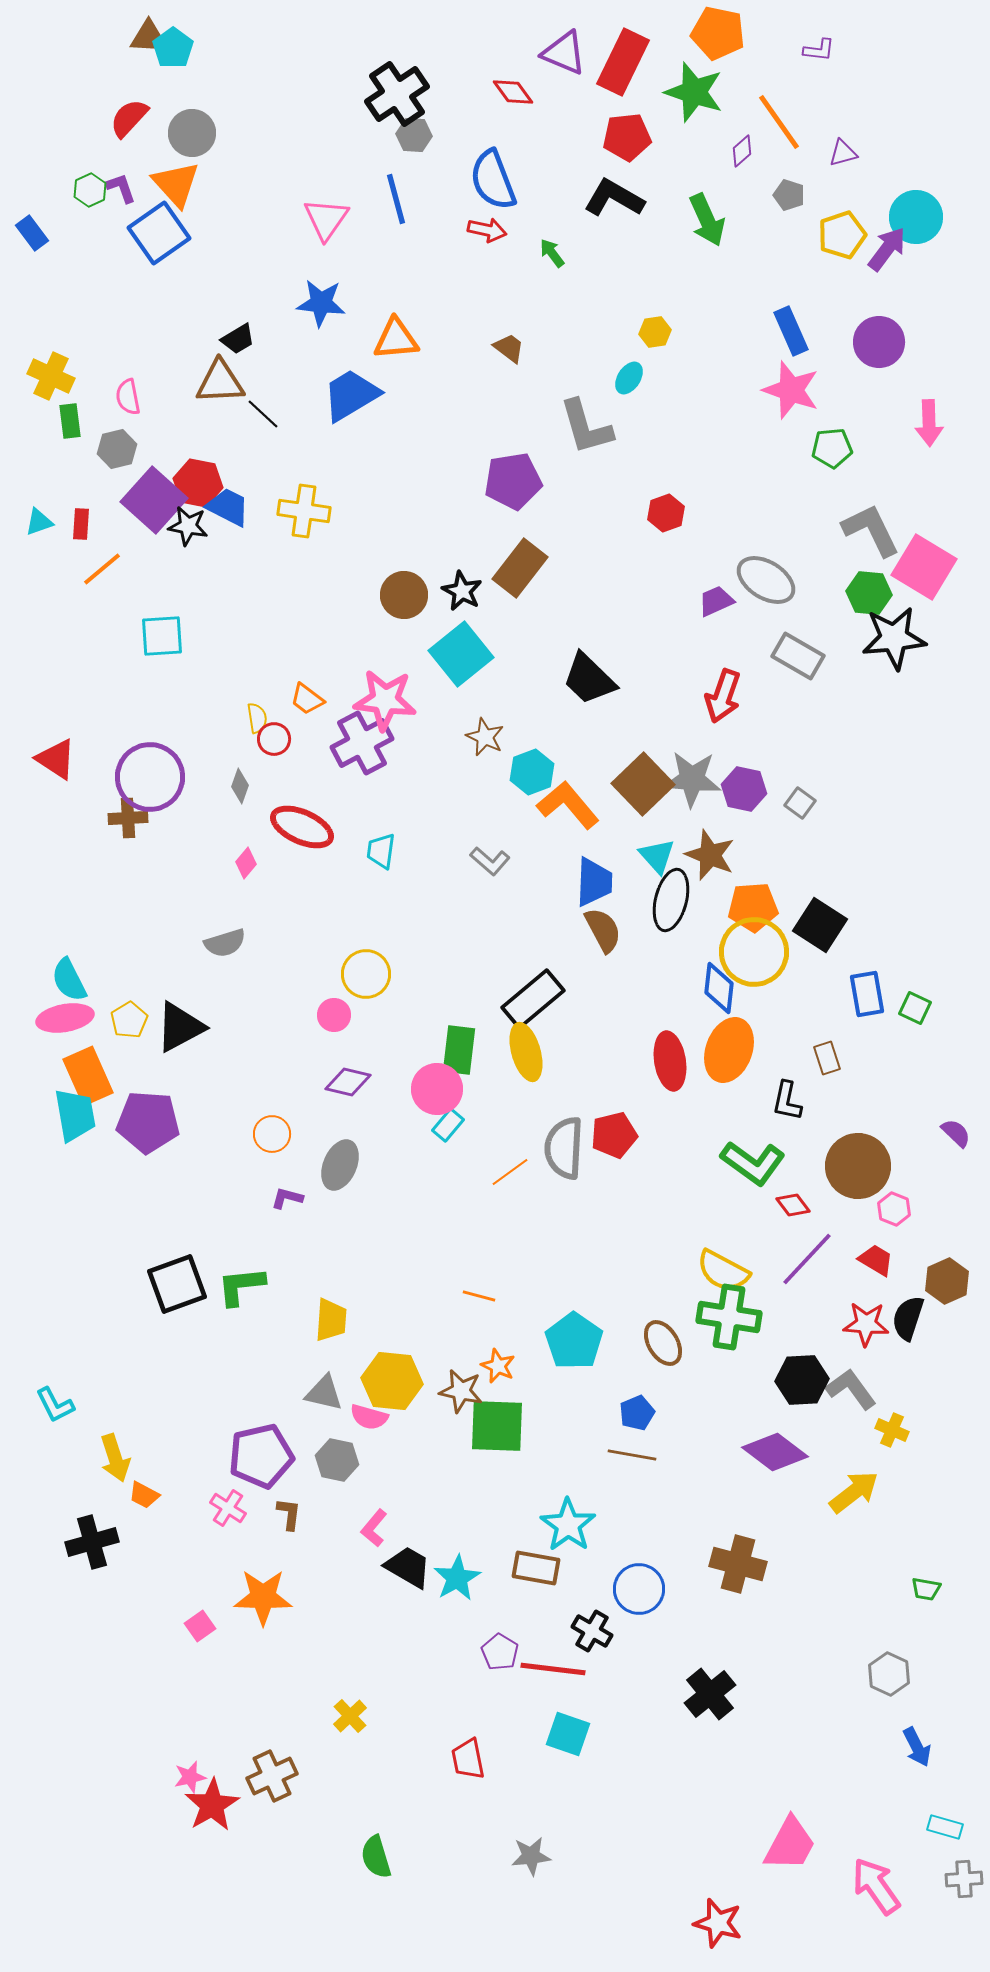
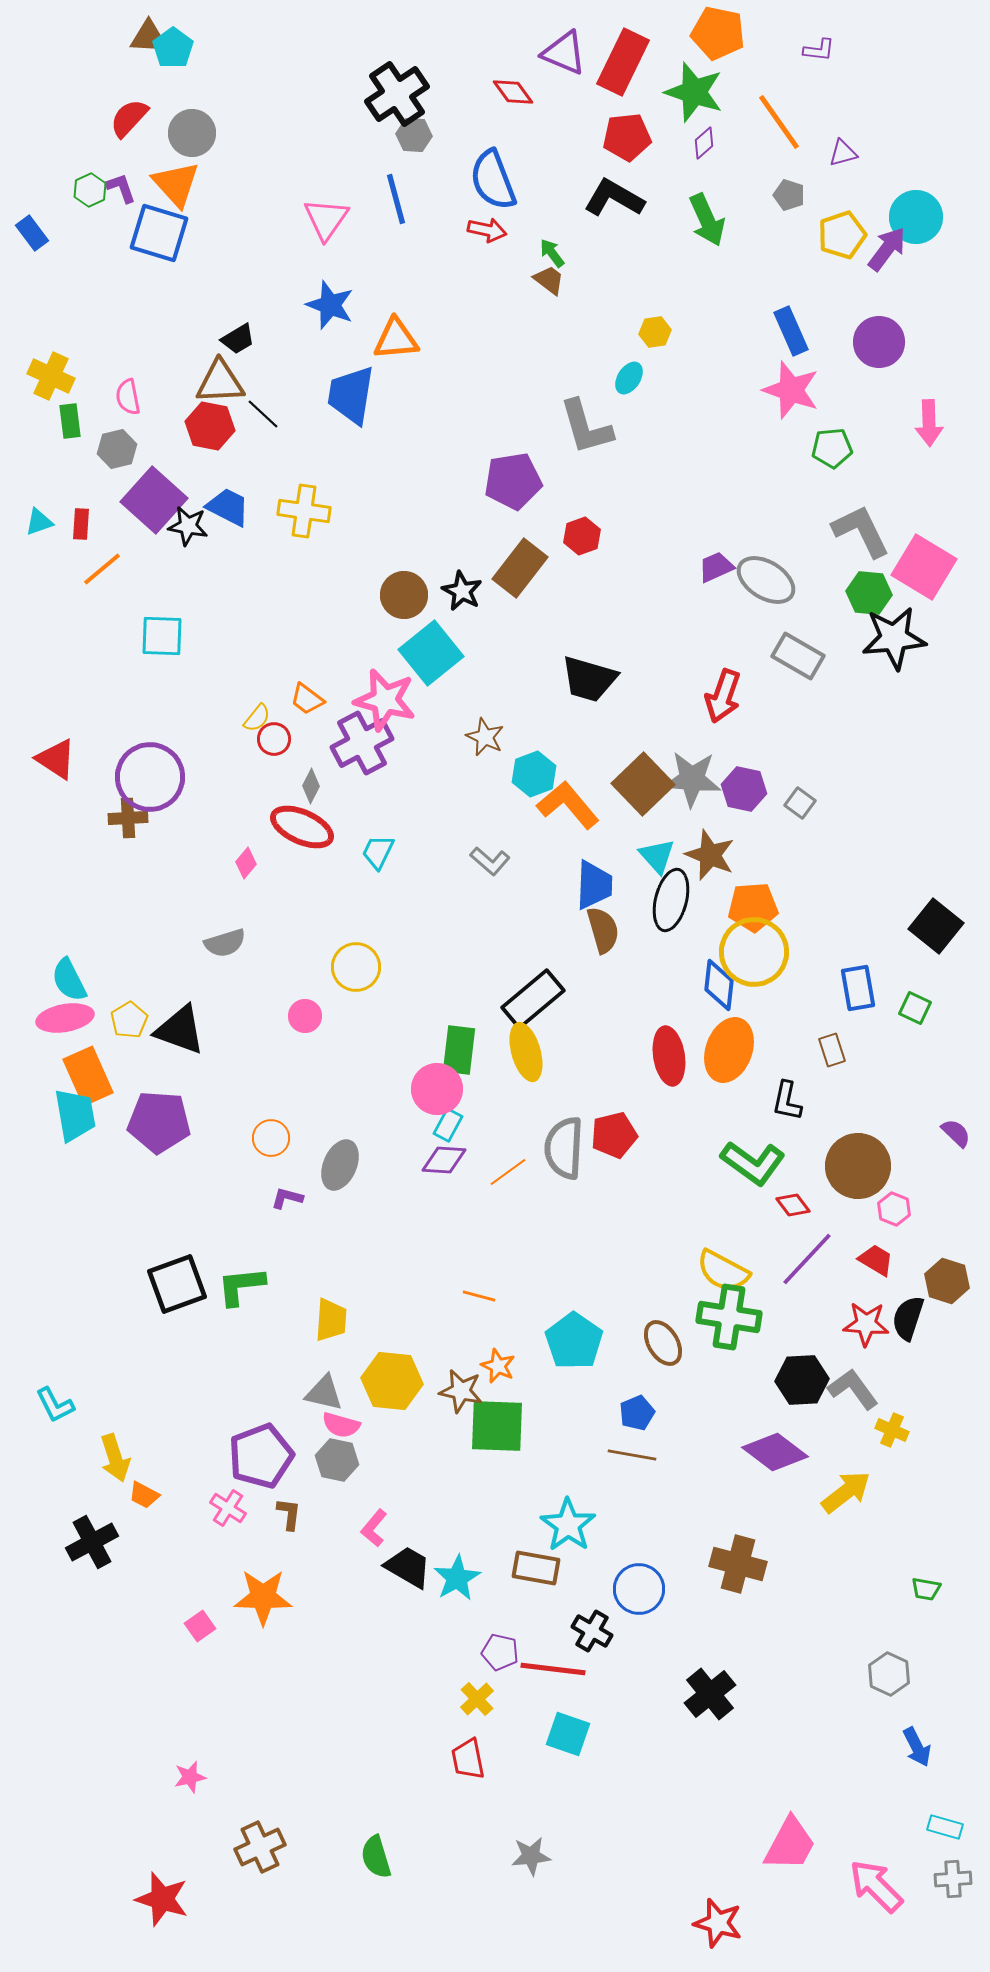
purple diamond at (742, 151): moved 38 px left, 8 px up
blue square at (159, 233): rotated 38 degrees counterclockwise
blue star at (321, 303): moved 9 px right, 2 px down; rotated 15 degrees clockwise
brown trapezoid at (509, 348): moved 40 px right, 68 px up
blue trapezoid at (351, 395): rotated 50 degrees counterclockwise
red hexagon at (198, 483): moved 12 px right, 57 px up
red hexagon at (666, 513): moved 84 px left, 23 px down
gray L-shape at (871, 530): moved 10 px left, 1 px down
purple trapezoid at (716, 601): moved 34 px up
cyan square at (162, 636): rotated 6 degrees clockwise
cyan square at (461, 654): moved 30 px left, 1 px up
black trapezoid at (589, 679): rotated 28 degrees counterclockwise
pink star at (385, 700): rotated 8 degrees clockwise
yellow semicircle at (257, 718): rotated 48 degrees clockwise
cyan hexagon at (532, 772): moved 2 px right, 2 px down
gray diamond at (240, 786): moved 71 px right; rotated 8 degrees clockwise
cyan trapezoid at (381, 851): moved 3 px left, 1 px down; rotated 18 degrees clockwise
blue trapezoid at (594, 882): moved 3 px down
black square at (820, 925): moved 116 px right, 1 px down; rotated 6 degrees clockwise
brown semicircle at (603, 930): rotated 12 degrees clockwise
yellow circle at (366, 974): moved 10 px left, 7 px up
blue diamond at (719, 988): moved 3 px up
blue rectangle at (867, 994): moved 9 px left, 6 px up
pink circle at (334, 1015): moved 29 px left, 1 px down
black triangle at (180, 1027): moved 3 px down; rotated 48 degrees clockwise
brown rectangle at (827, 1058): moved 5 px right, 8 px up
red ellipse at (670, 1061): moved 1 px left, 5 px up
purple diamond at (348, 1082): moved 96 px right, 78 px down; rotated 9 degrees counterclockwise
purple pentagon at (148, 1122): moved 11 px right
cyan rectangle at (448, 1125): rotated 12 degrees counterclockwise
orange circle at (272, 1134): moved 1 px left, 4 px down
orange line at (510, 1172): moved 2 px left
brown hexagon at (947, 1281): rotated 18 degrees counterclockwise
gray L-shape at (851, 1389): moved 2 px right
pink semicircle at (369, 1417): moved 28 px left, 8 px down
purple pentagon at (261, 1456): rotated 8 degrees counterclockwise
yellow arrow at (854, 1492): moved 8 px left
black cross at (92, 1542): rotated 12 degrees counterclockwise
purple pentagon at (500, 1652): rotated 18 degrees counterclockwise
yellow cross at (350, 1716): moved 127 px right, 17 px up
brown cross at (272, 1776): moved 12 px left, 71 px down
red star at (212, 1805): moved 50 px left, 94 px down; rotated 24 degrees counterclockwise
gray cross at (964, 1879): moved 11 px left
pink arrow at (876, 1886): rotated 10 degrees counterclockwise
